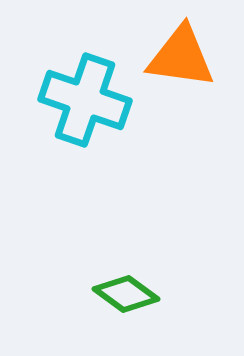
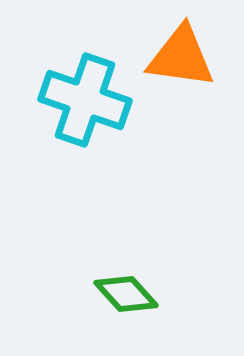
green diamond: rotated 12 degrees clockwise
